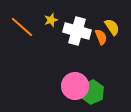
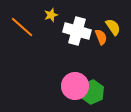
yellow star: moved 5 px up
yellow semicircle: moved 1 px right
